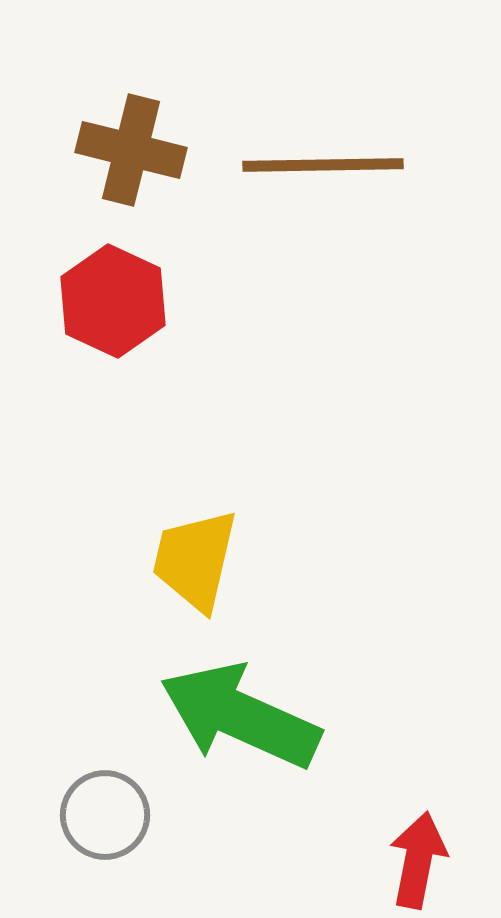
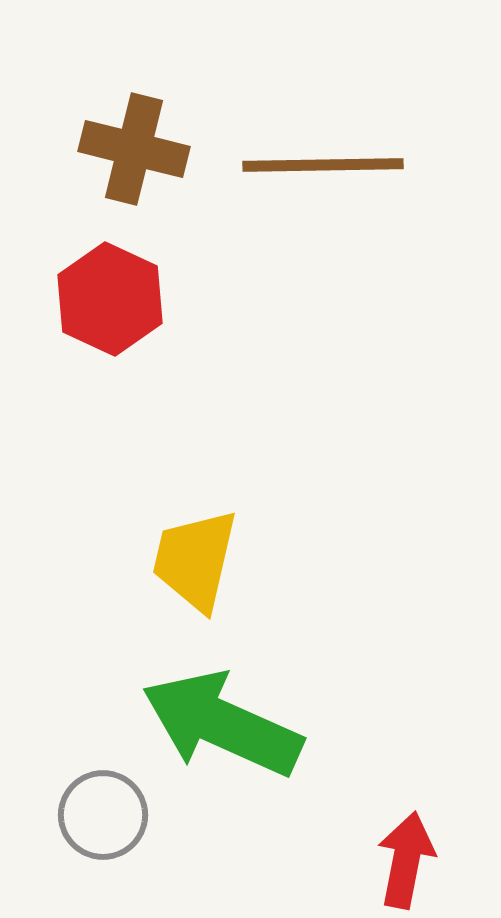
brown cross: moved 3 px right, 1 px up
red hexagon: moved 3 px left, 2 px up
green arrow: moved 18 px left, 8 px down
gray circle: moved 2 px left
red arrow: moved 12 px left
